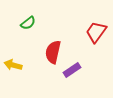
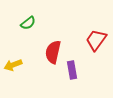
red trapezoid: moved 8 px down
yellow arrow: rotated 36 degrees counterclockwise
purple rectangle: rotated 66 degrees counterclockwise
